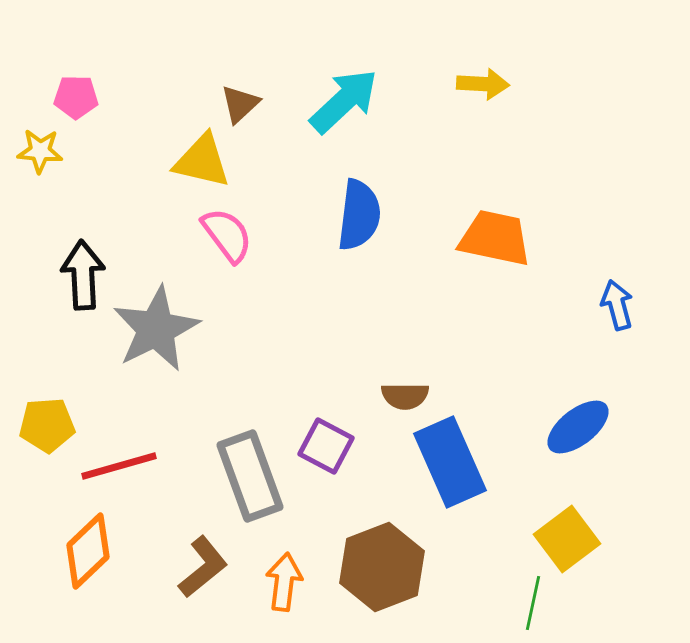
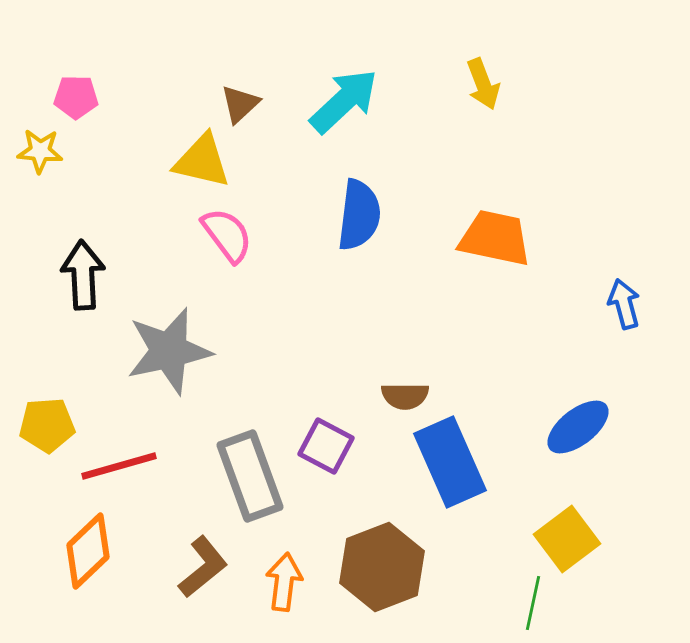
yellow arrow: rotated 66 degrees clockwise
blue arrow: moved 7 px right, 1 px up
gray star: moved 13 px right, 22 px down; rotated 14 degrees clockwise
